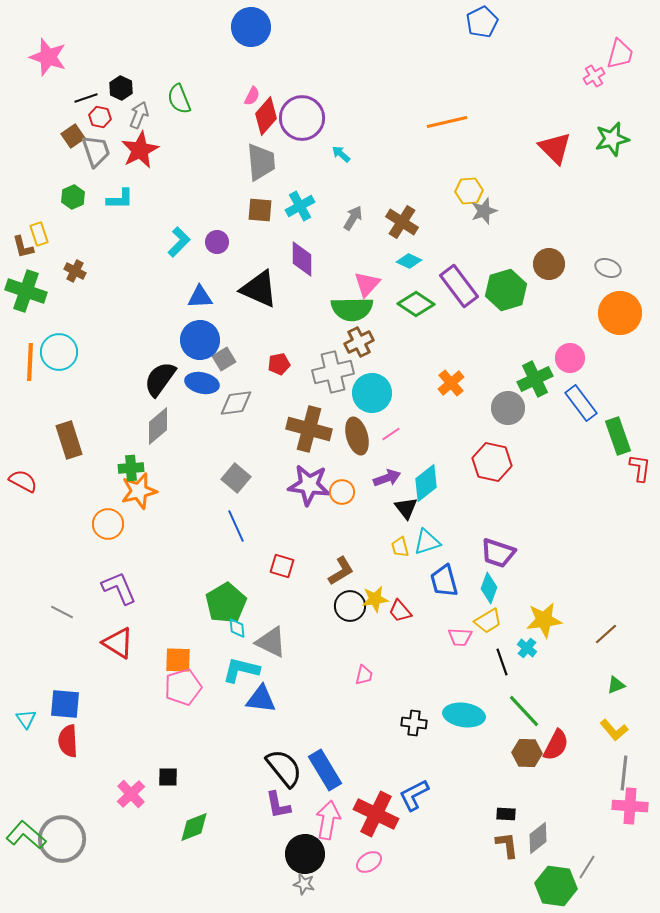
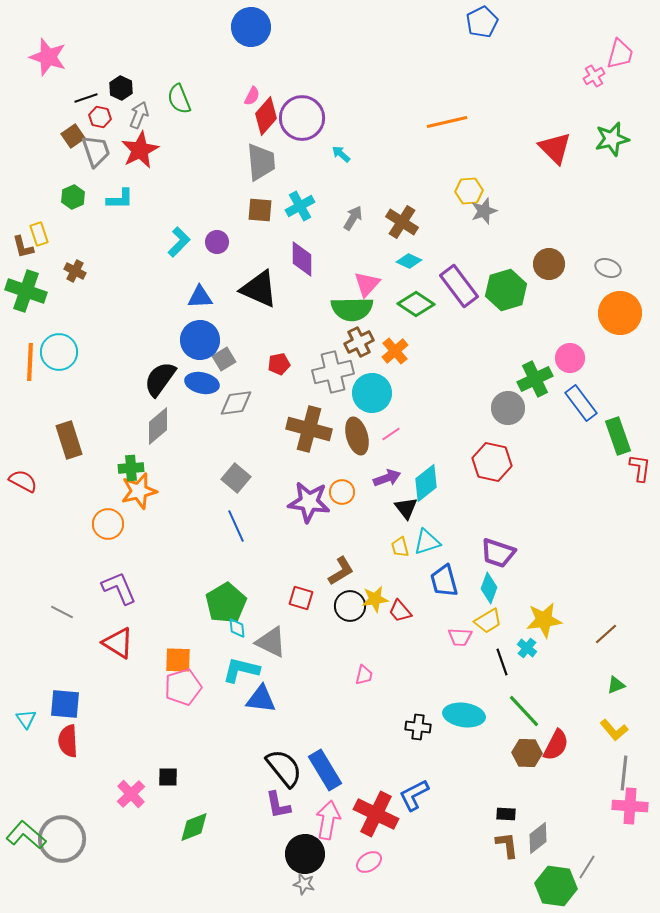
orange cross at (451, 383): moved 56 px left, 32 px up
purple star at (309, 485): moved 17 px down
red square at (282, 566): moved 19 px right, 32 px down
black cross at (414, 723): moved 4 px right, 4 px down
